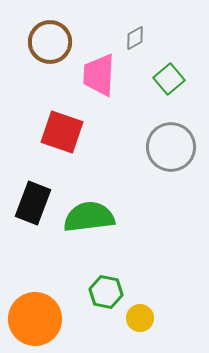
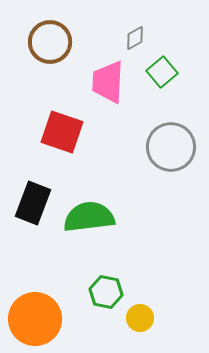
pink trapezoid: moved 9 px right, 7 px down
green square: moved 7 px left, 7 px up
